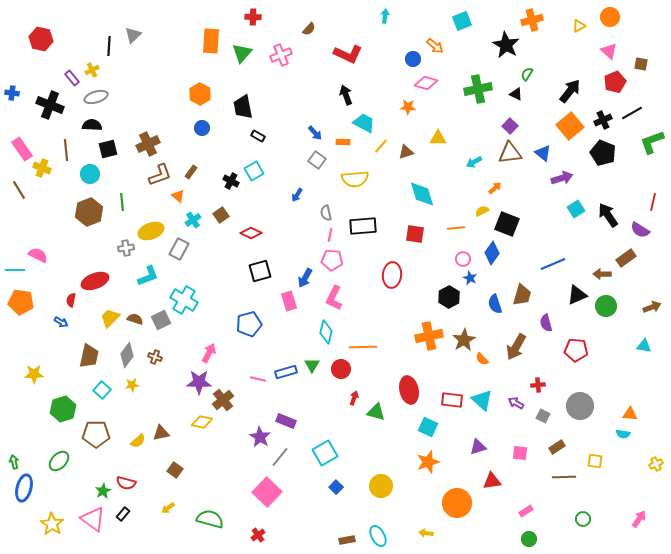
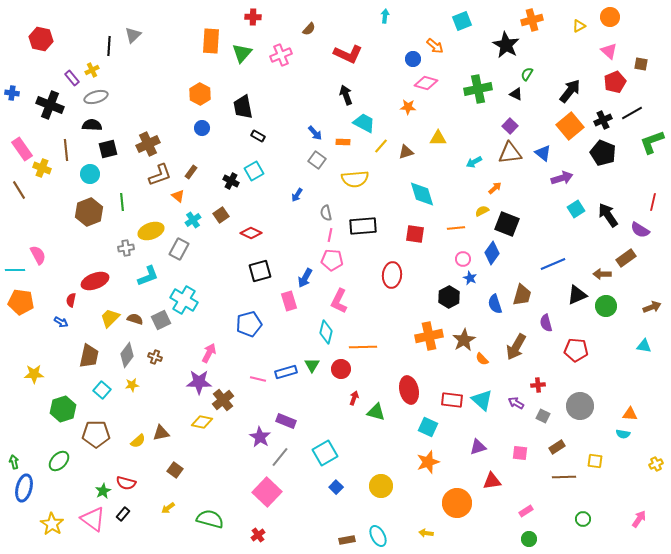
pink semicircle at (38, 255): rotated 36 degrees clockwise
pink L-shape at (334, 298): moved 5 px right, 3 px down
